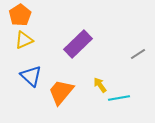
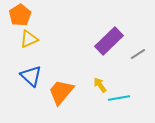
yellow triangle: moved 5 px right, 1 px up
purple rectangle: moved 31 px right, 3 px up
